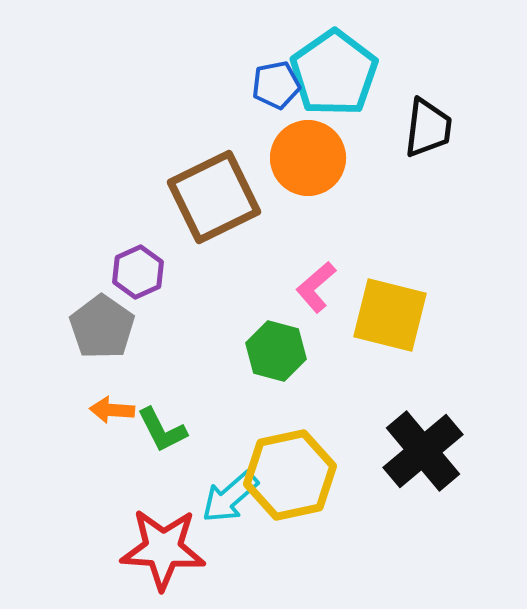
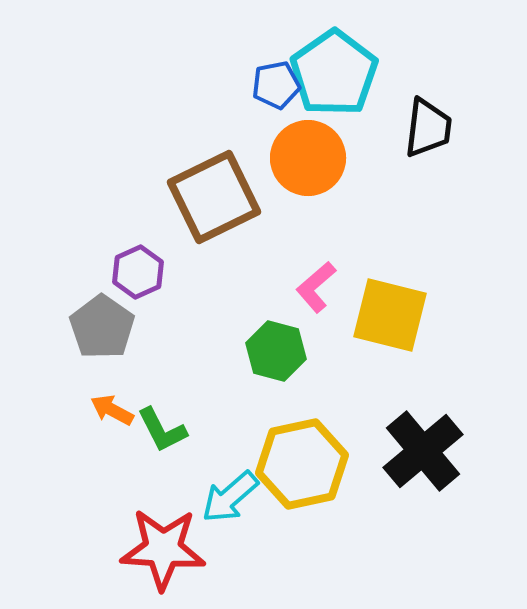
orange arrow: rotated 24 degrees clockwise
yellow hexagon: moved 12 px right, 11 px up
